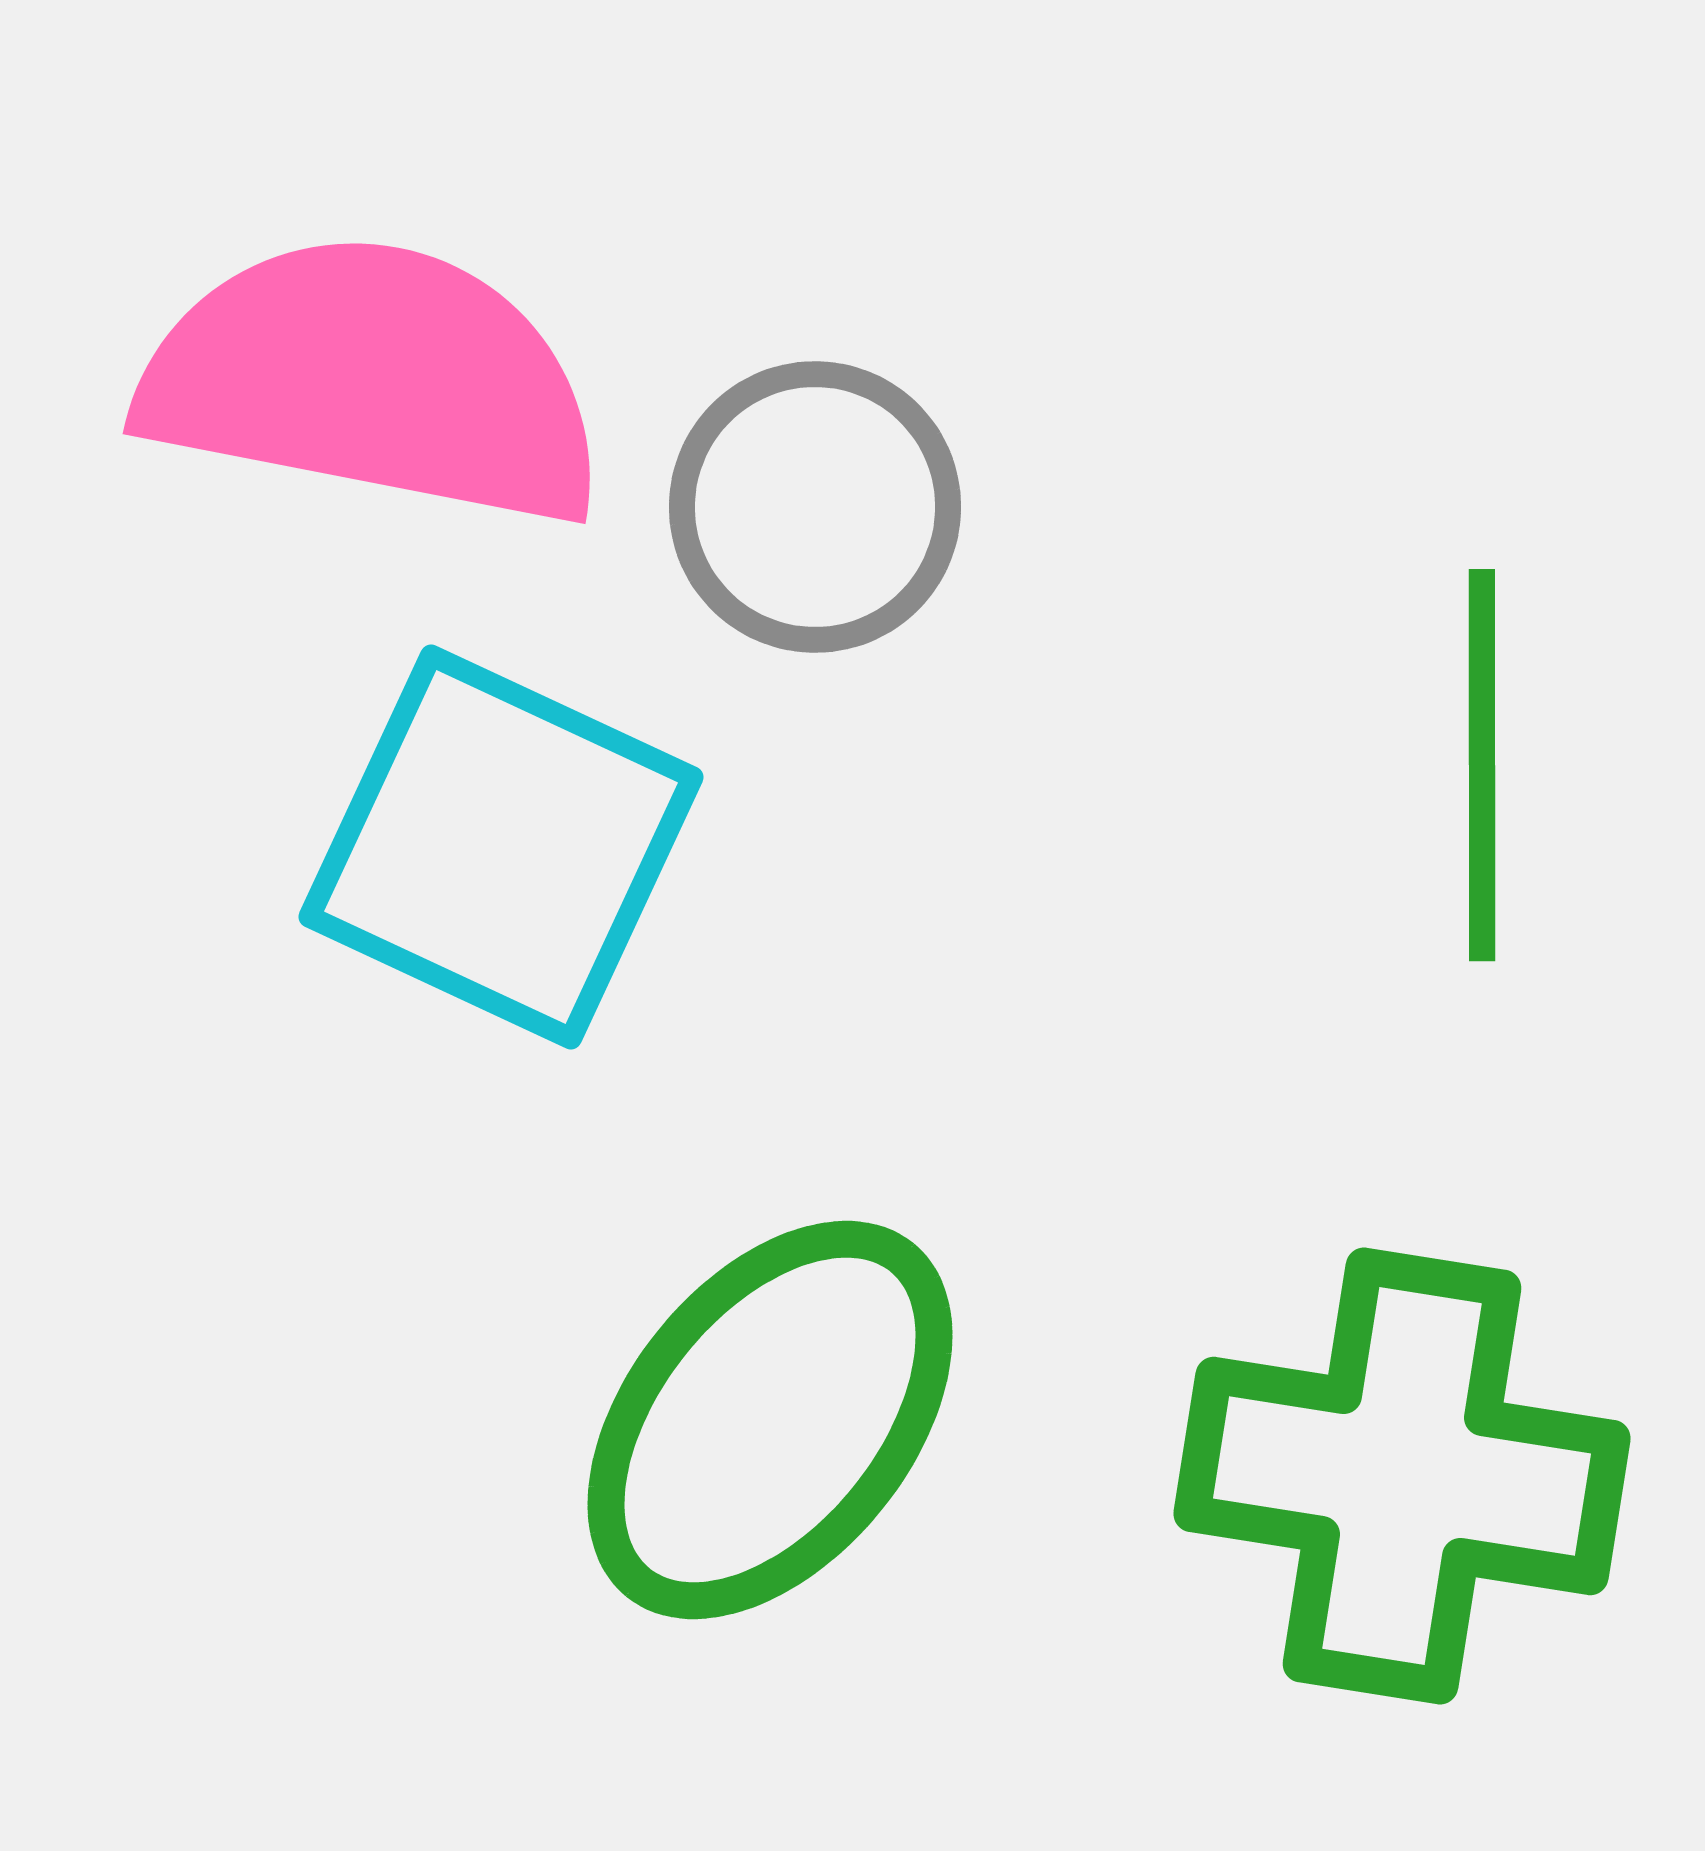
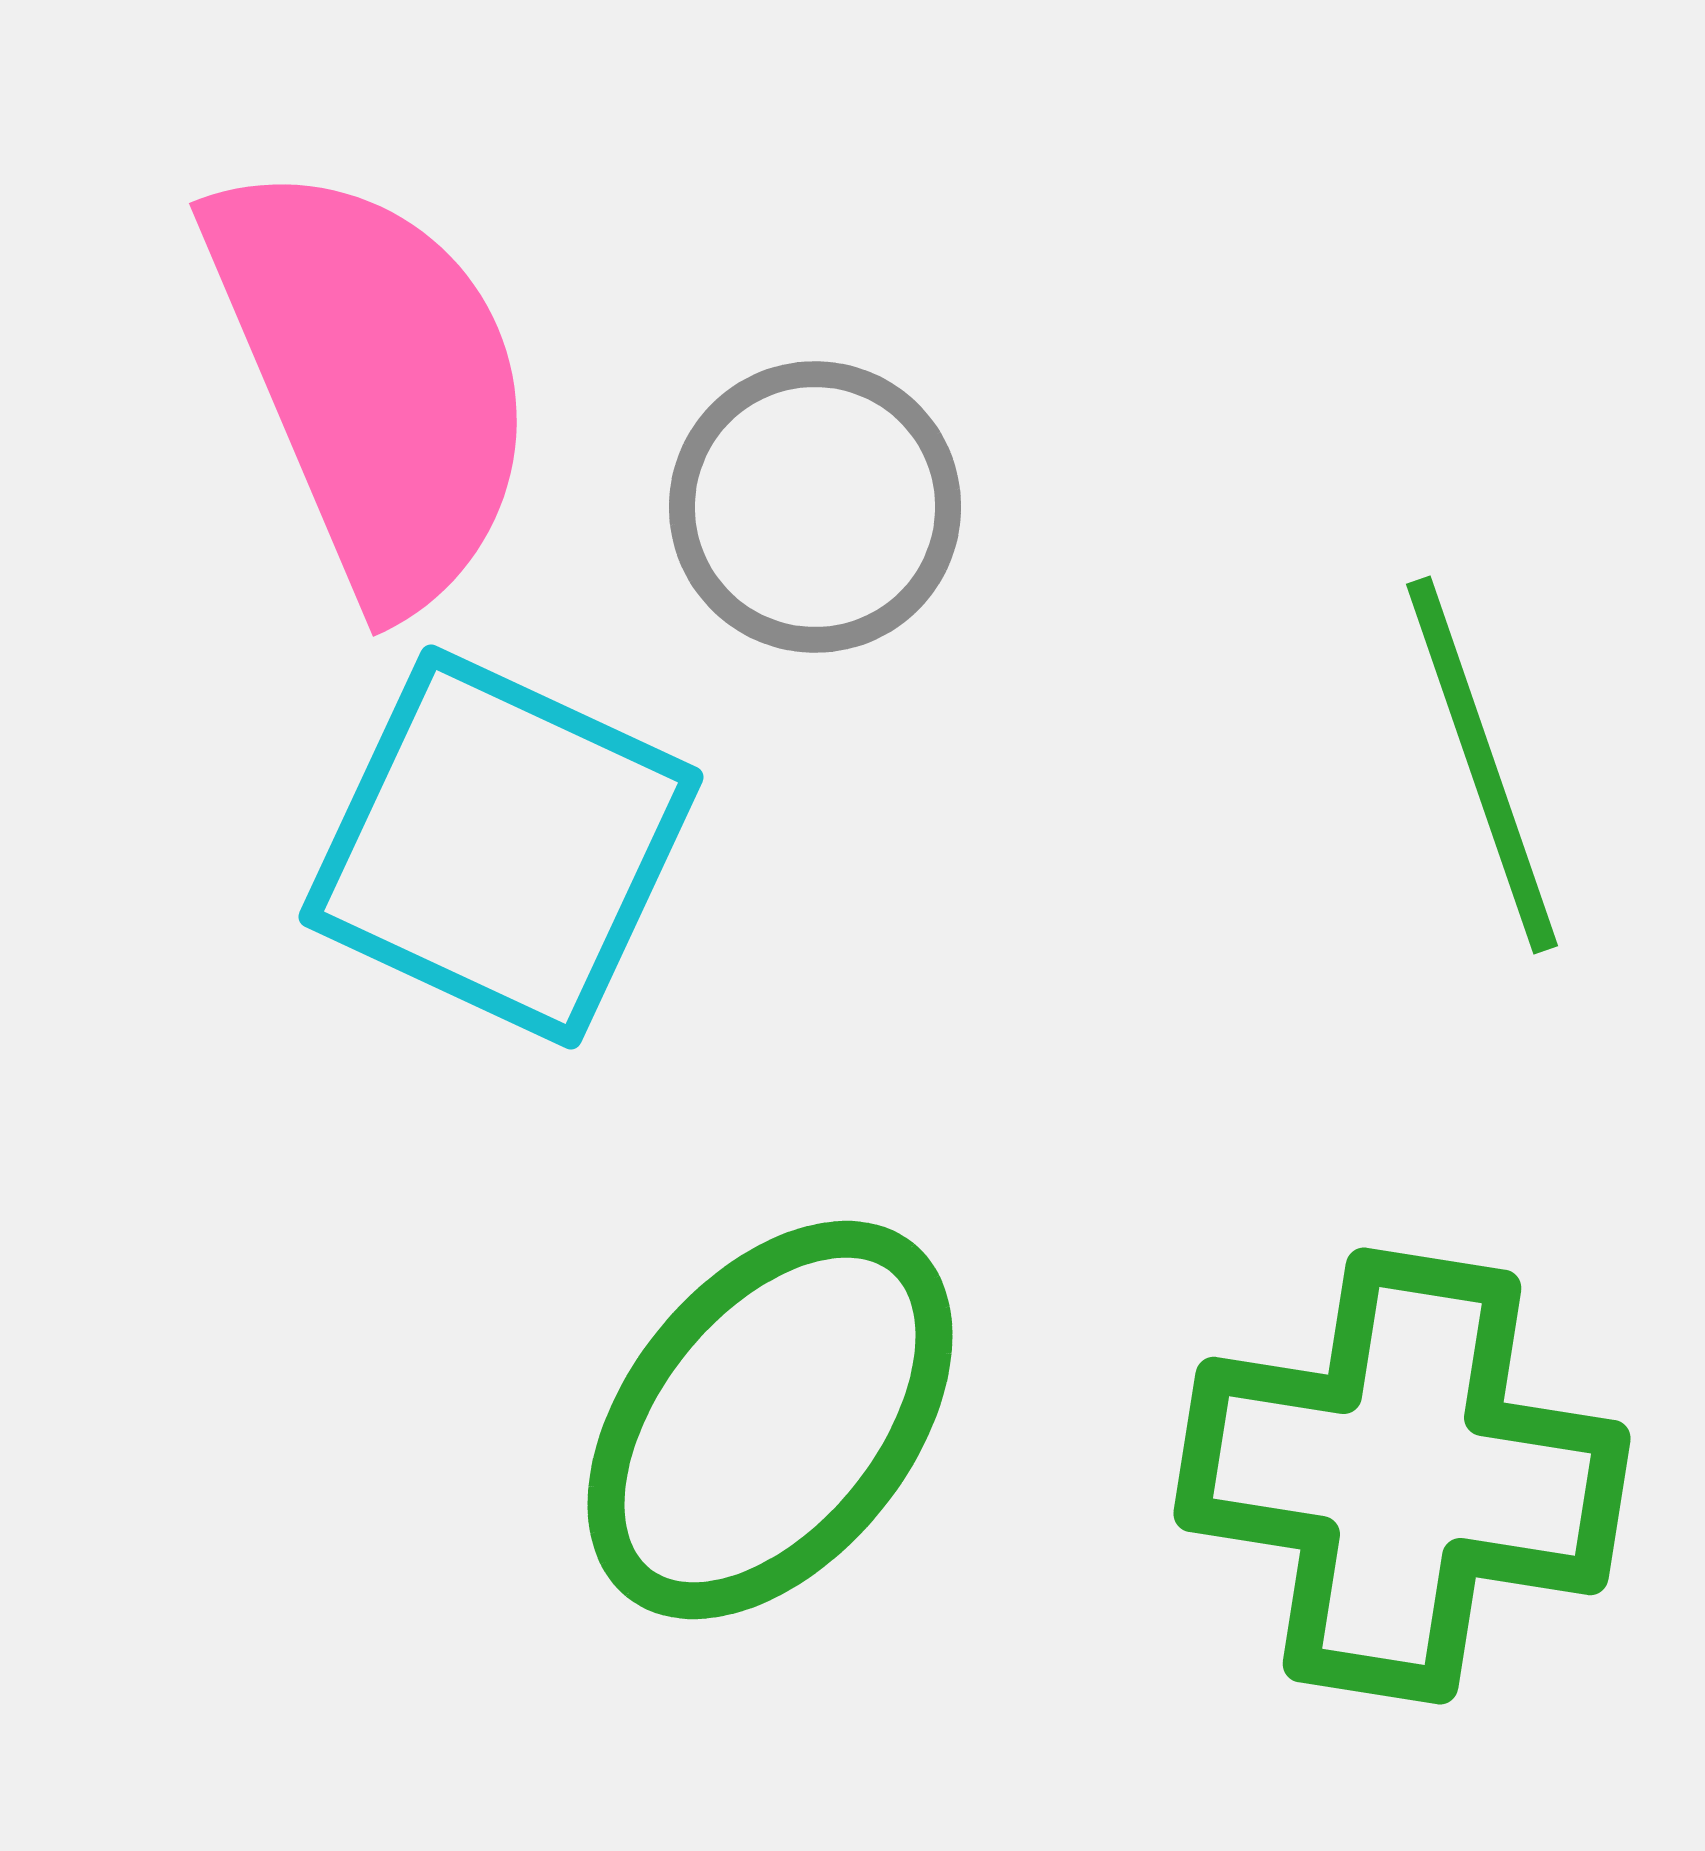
pink semicircle: rotated 56 degrees clockwise
green line: rotated 19 degrees counterclockwise
